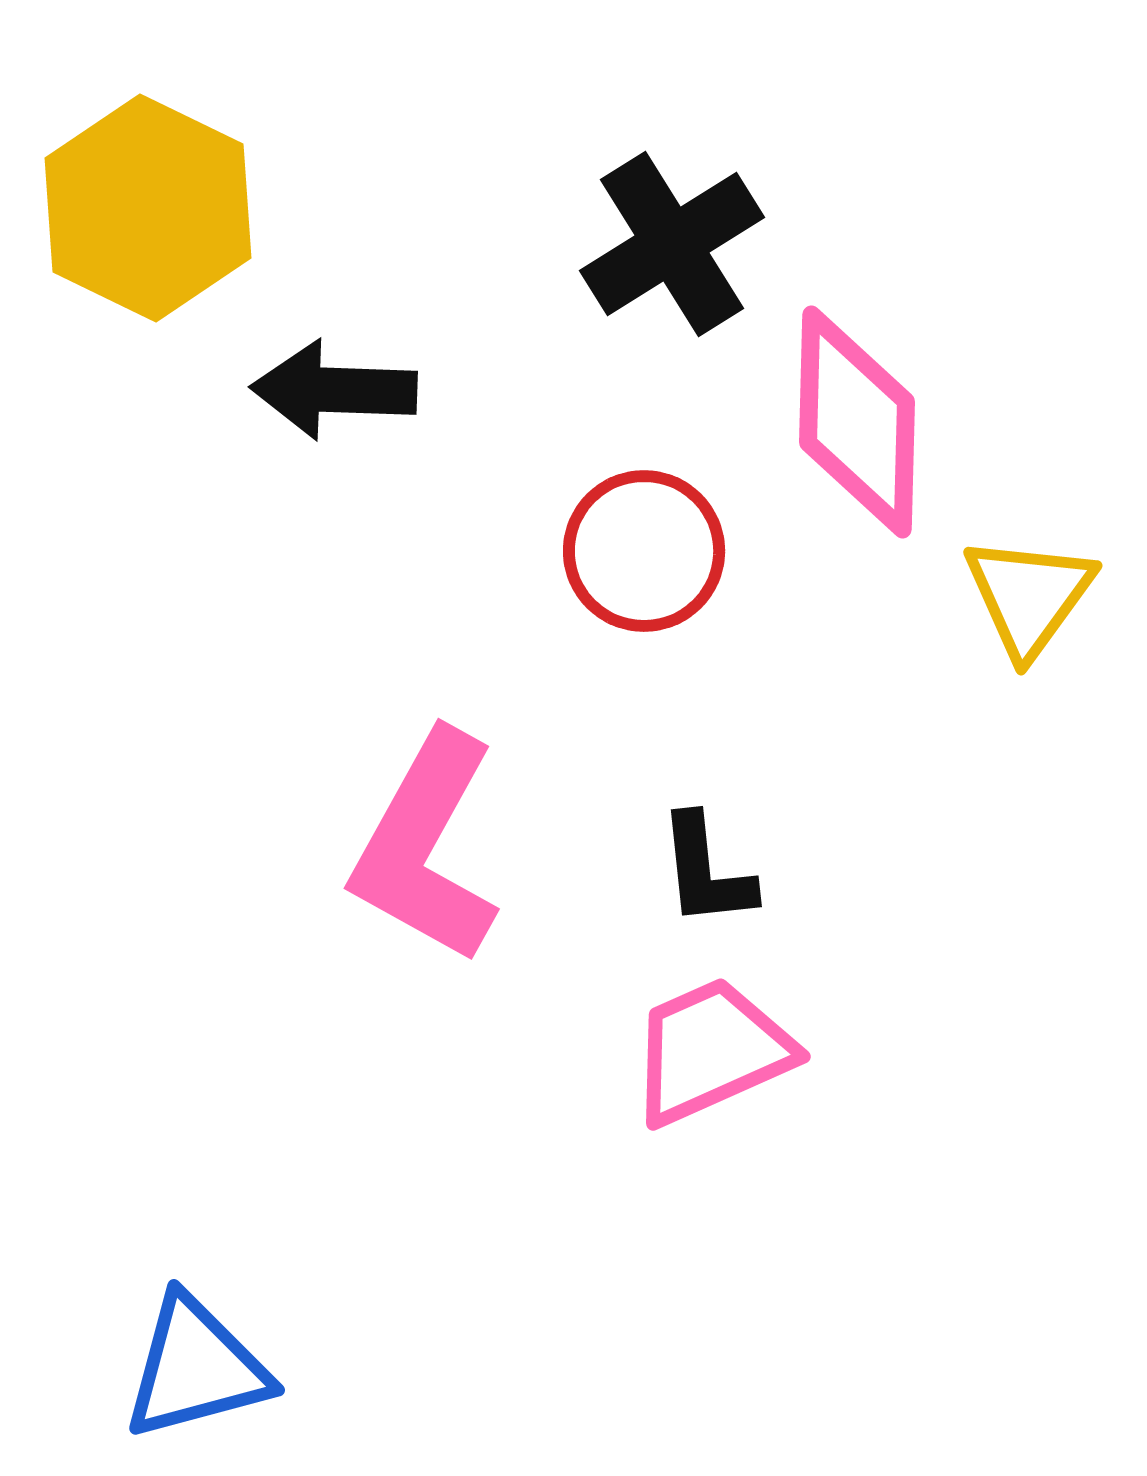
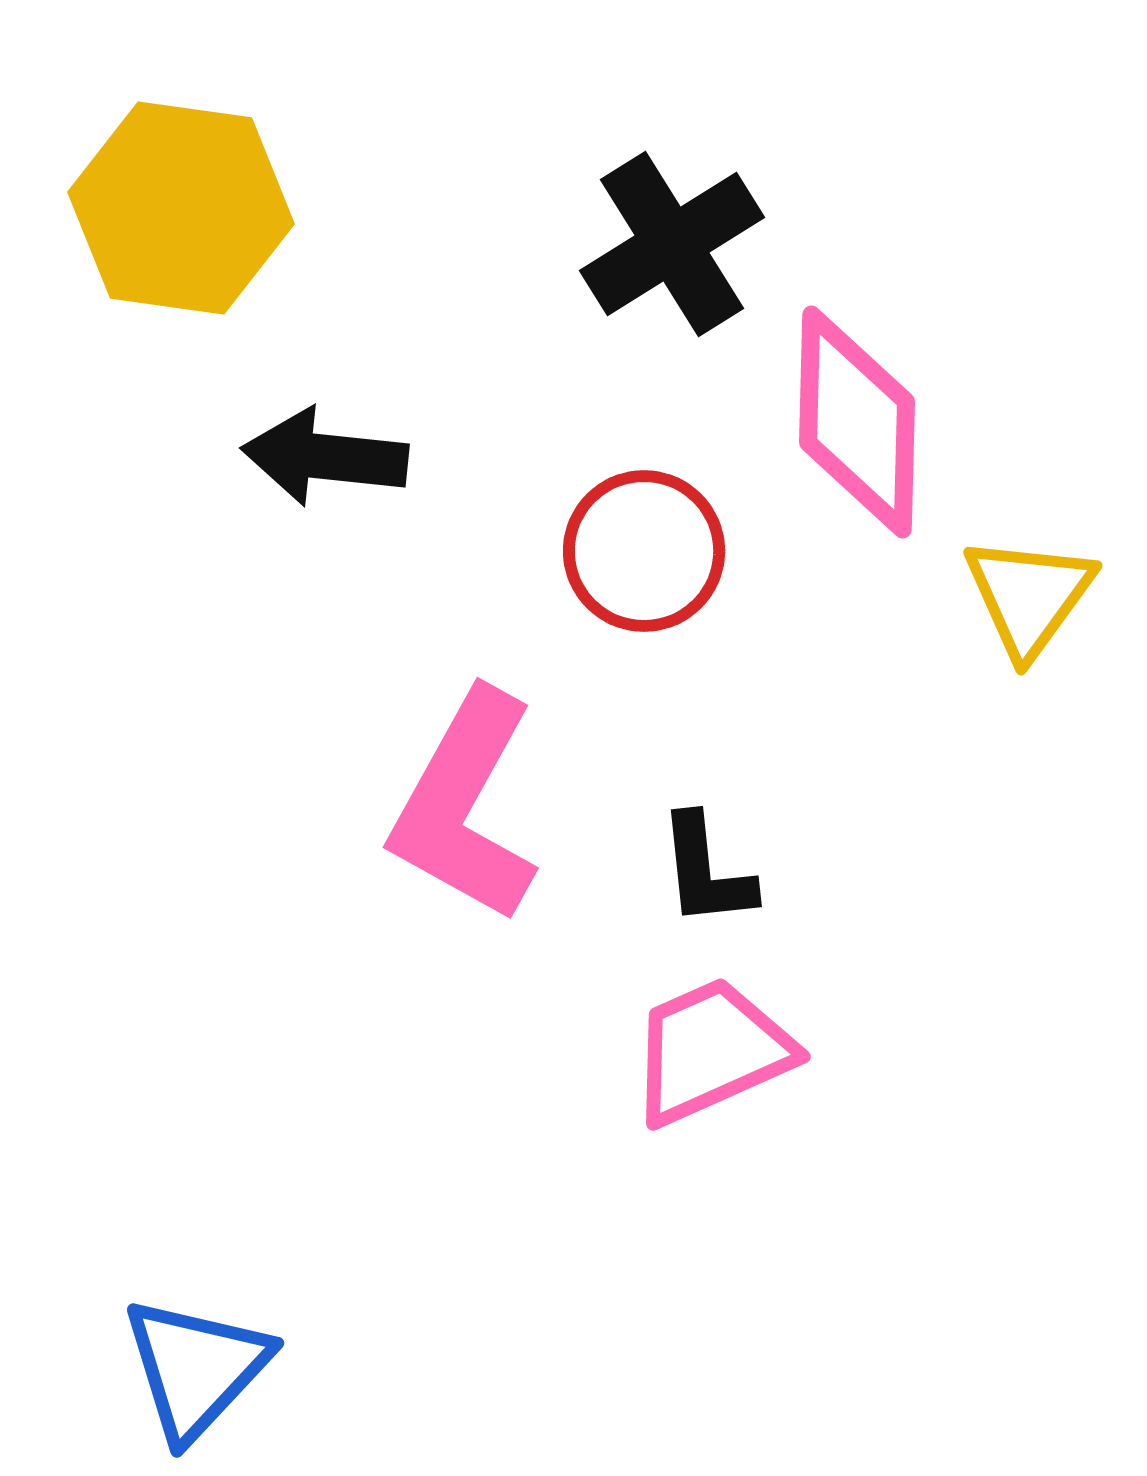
yellow hexagon: moved 33 px right; rotated 18 degrees counterclockwise
black arrow: moved 9 px left, 67 px down; rotated 4 degrees clockwise
pink L-shape: moved 39 px right, 41 px up
blue triangle: rotated 32 degrees counterclockwise
